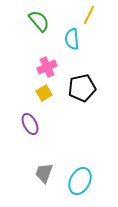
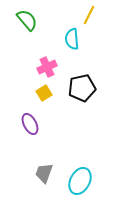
green semicircle: moved 12 px left, 1 px up
